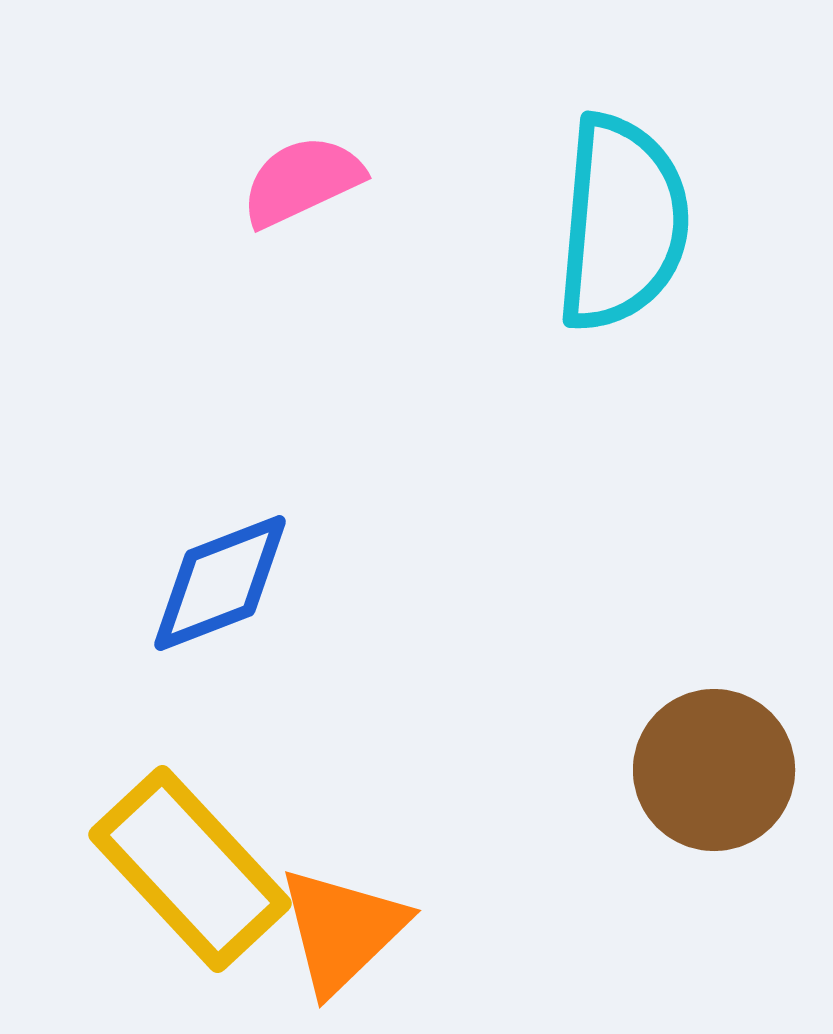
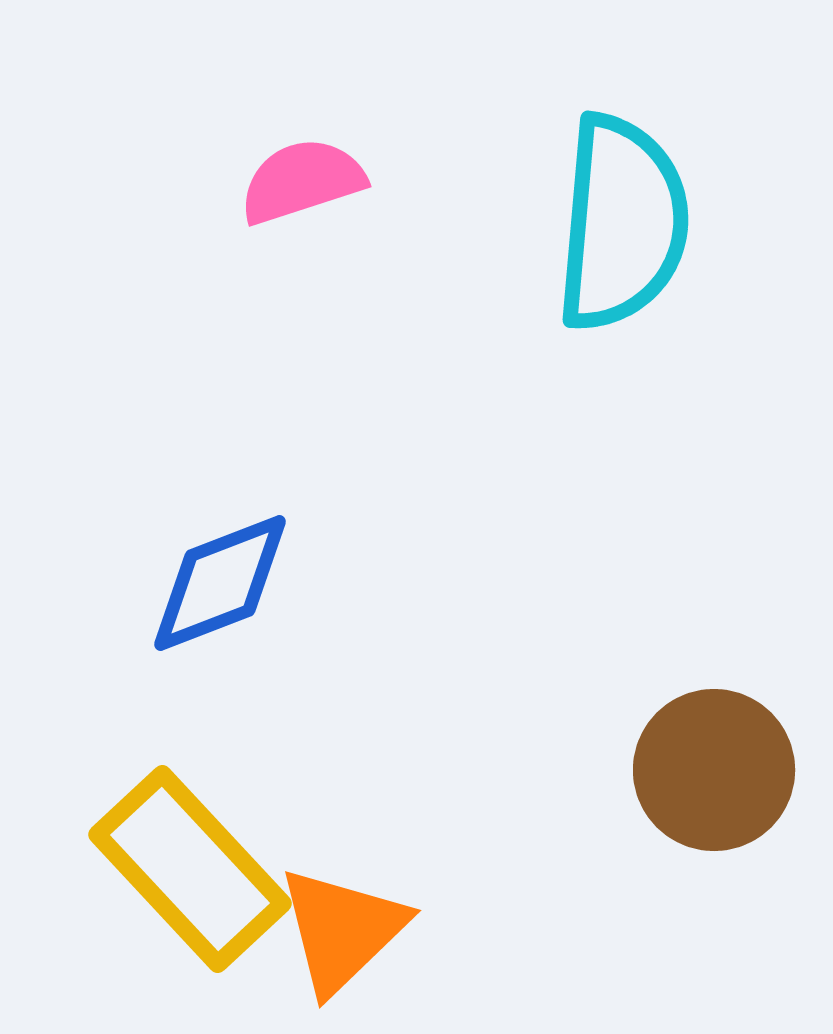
pink semicircle: rotated 7 degrees clockwise
